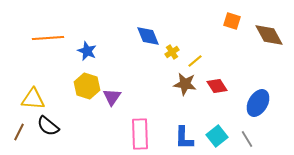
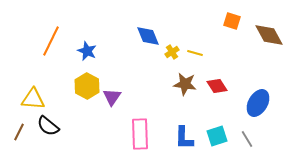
orange line: moved 3 px right, 3 px down; rotated 60 degrees counterclockwise
yellow line: moved 8 px up; rotated 56 degrees clockwise
yellow hexagon: rotated 10 degrees clockwise
cyan square: rotated 20 degrees clockwise
